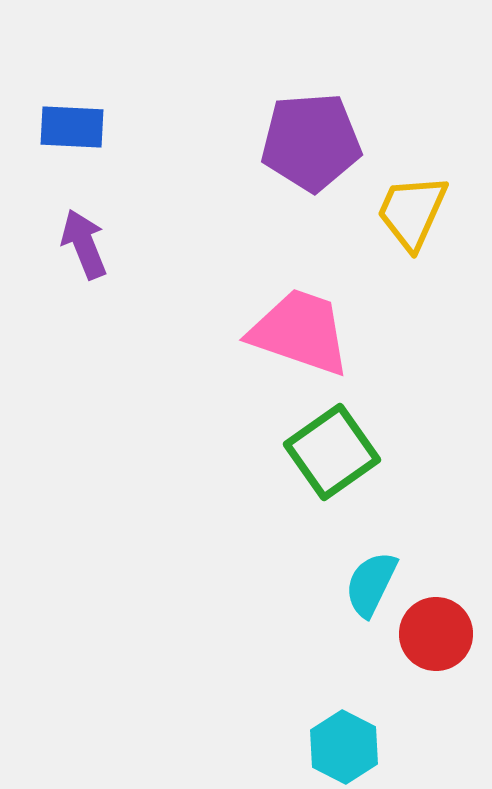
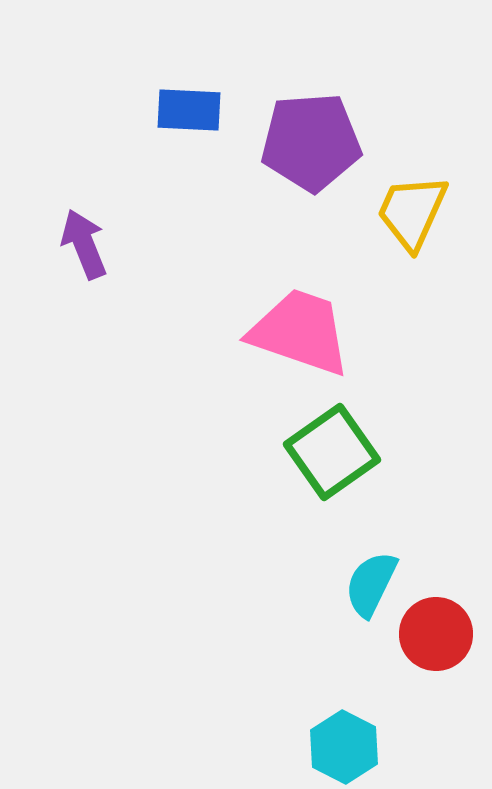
blue rectangle: moved 117 px right, 17 px up
